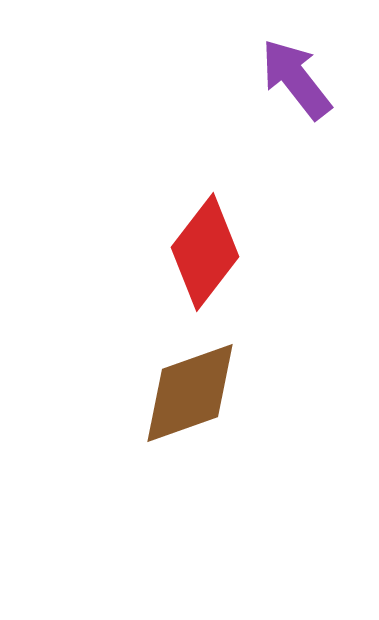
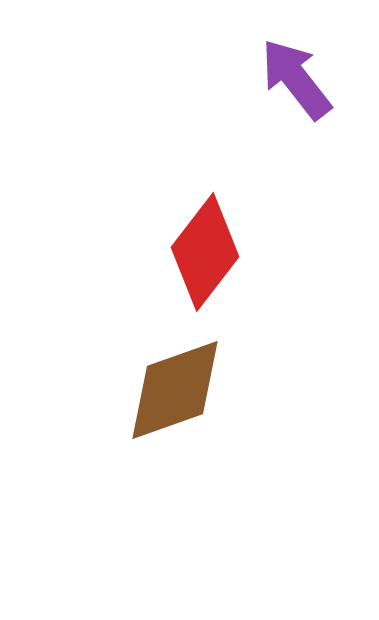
brown diamond: moved 15 px left, 3 px up
